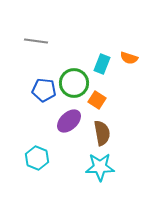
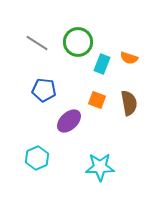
gray line: moved 1 px right, 2 px down; rotated 25 degrees clockwise
green circle: moved 4 px right, 41 px up
orange square: rotated 12 degrees counterclockwise
brown semicircle: moved 27 px right, 30 px up
cyan hexagon: rotated 15 degrees clockwise
